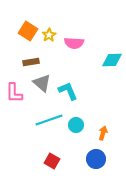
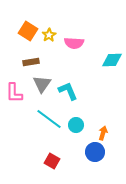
gray triangle: moved 1 px down; rotated 24 degrees clockwise
cyan line: moved 1 px up; rotated 56 degrees clockwise
blue circle: moved 1 px left, 7 px up
